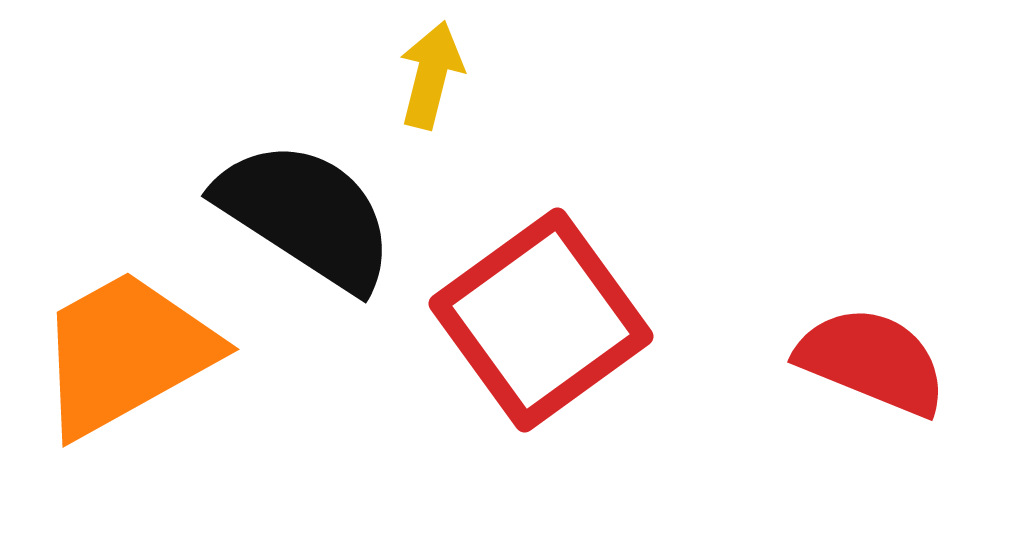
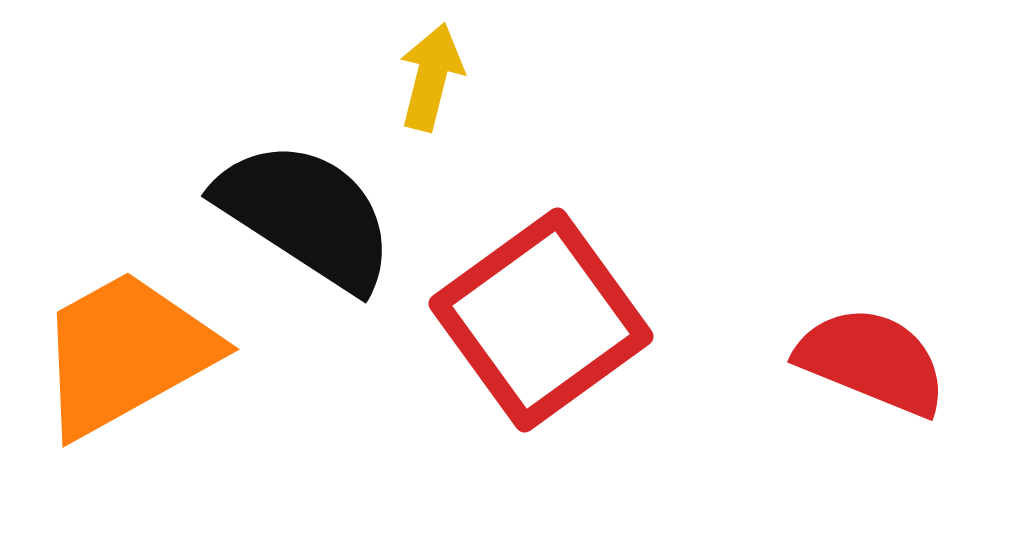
yellow arrow: moved 2 px down
